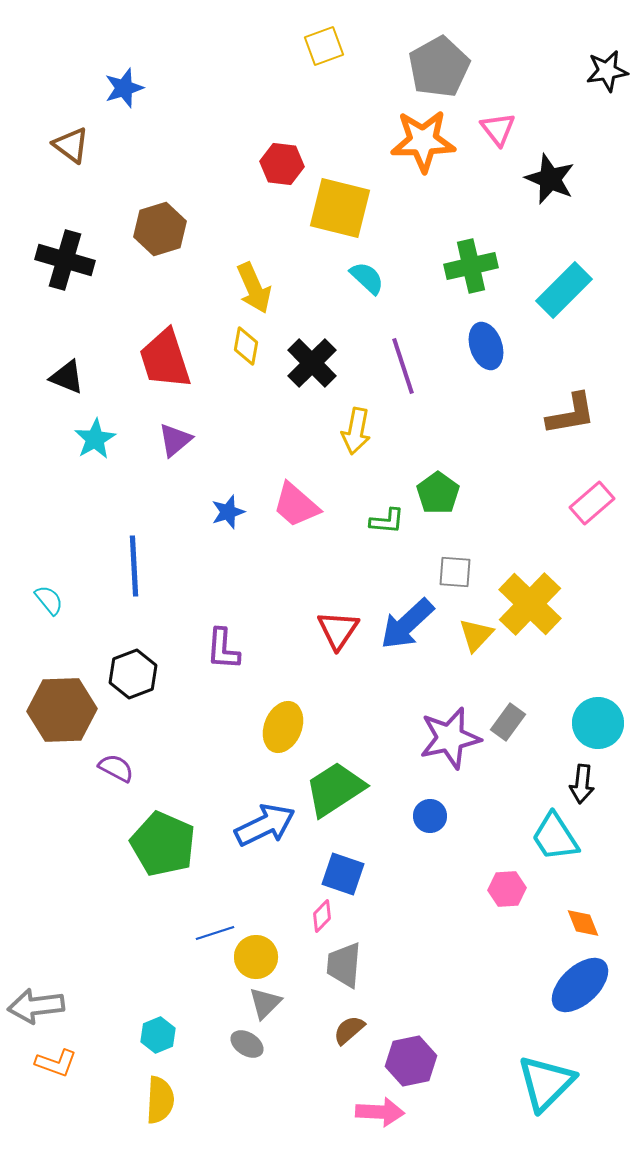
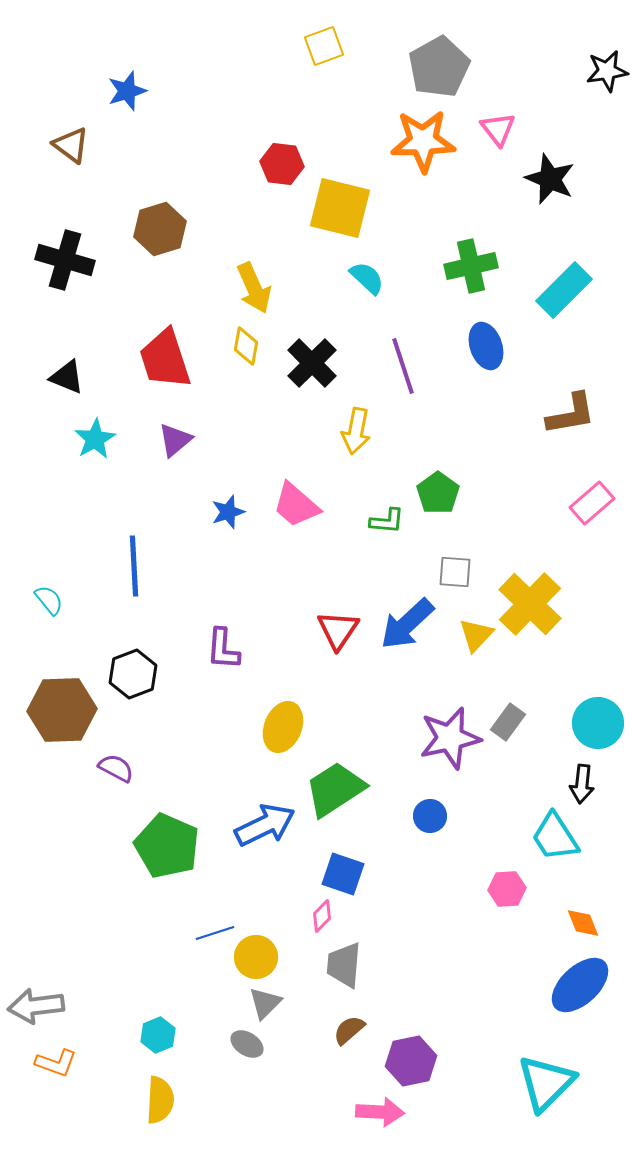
blue star at (124, 88): moved 3 px right, 3 px down
green pentagon at (163, 844): moved 4 px right, 2 px down
